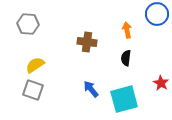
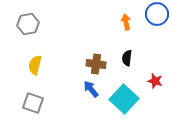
gray hexagon: rotated 15 degrees counterclockwise
orange arrow: moved 1 px left, 8 px up
brown cross: moved 9 px right, 22 px down
black semicircle: moved 1 px right
yellow semicircle: rotated 42 degrees counterclockwise
red star: moved 6 px left, 2 px up; rotated 14 degrees counterclockwise
gray square: moved 13 px down
cyan square: rotated 32 degrees counterclockwise
